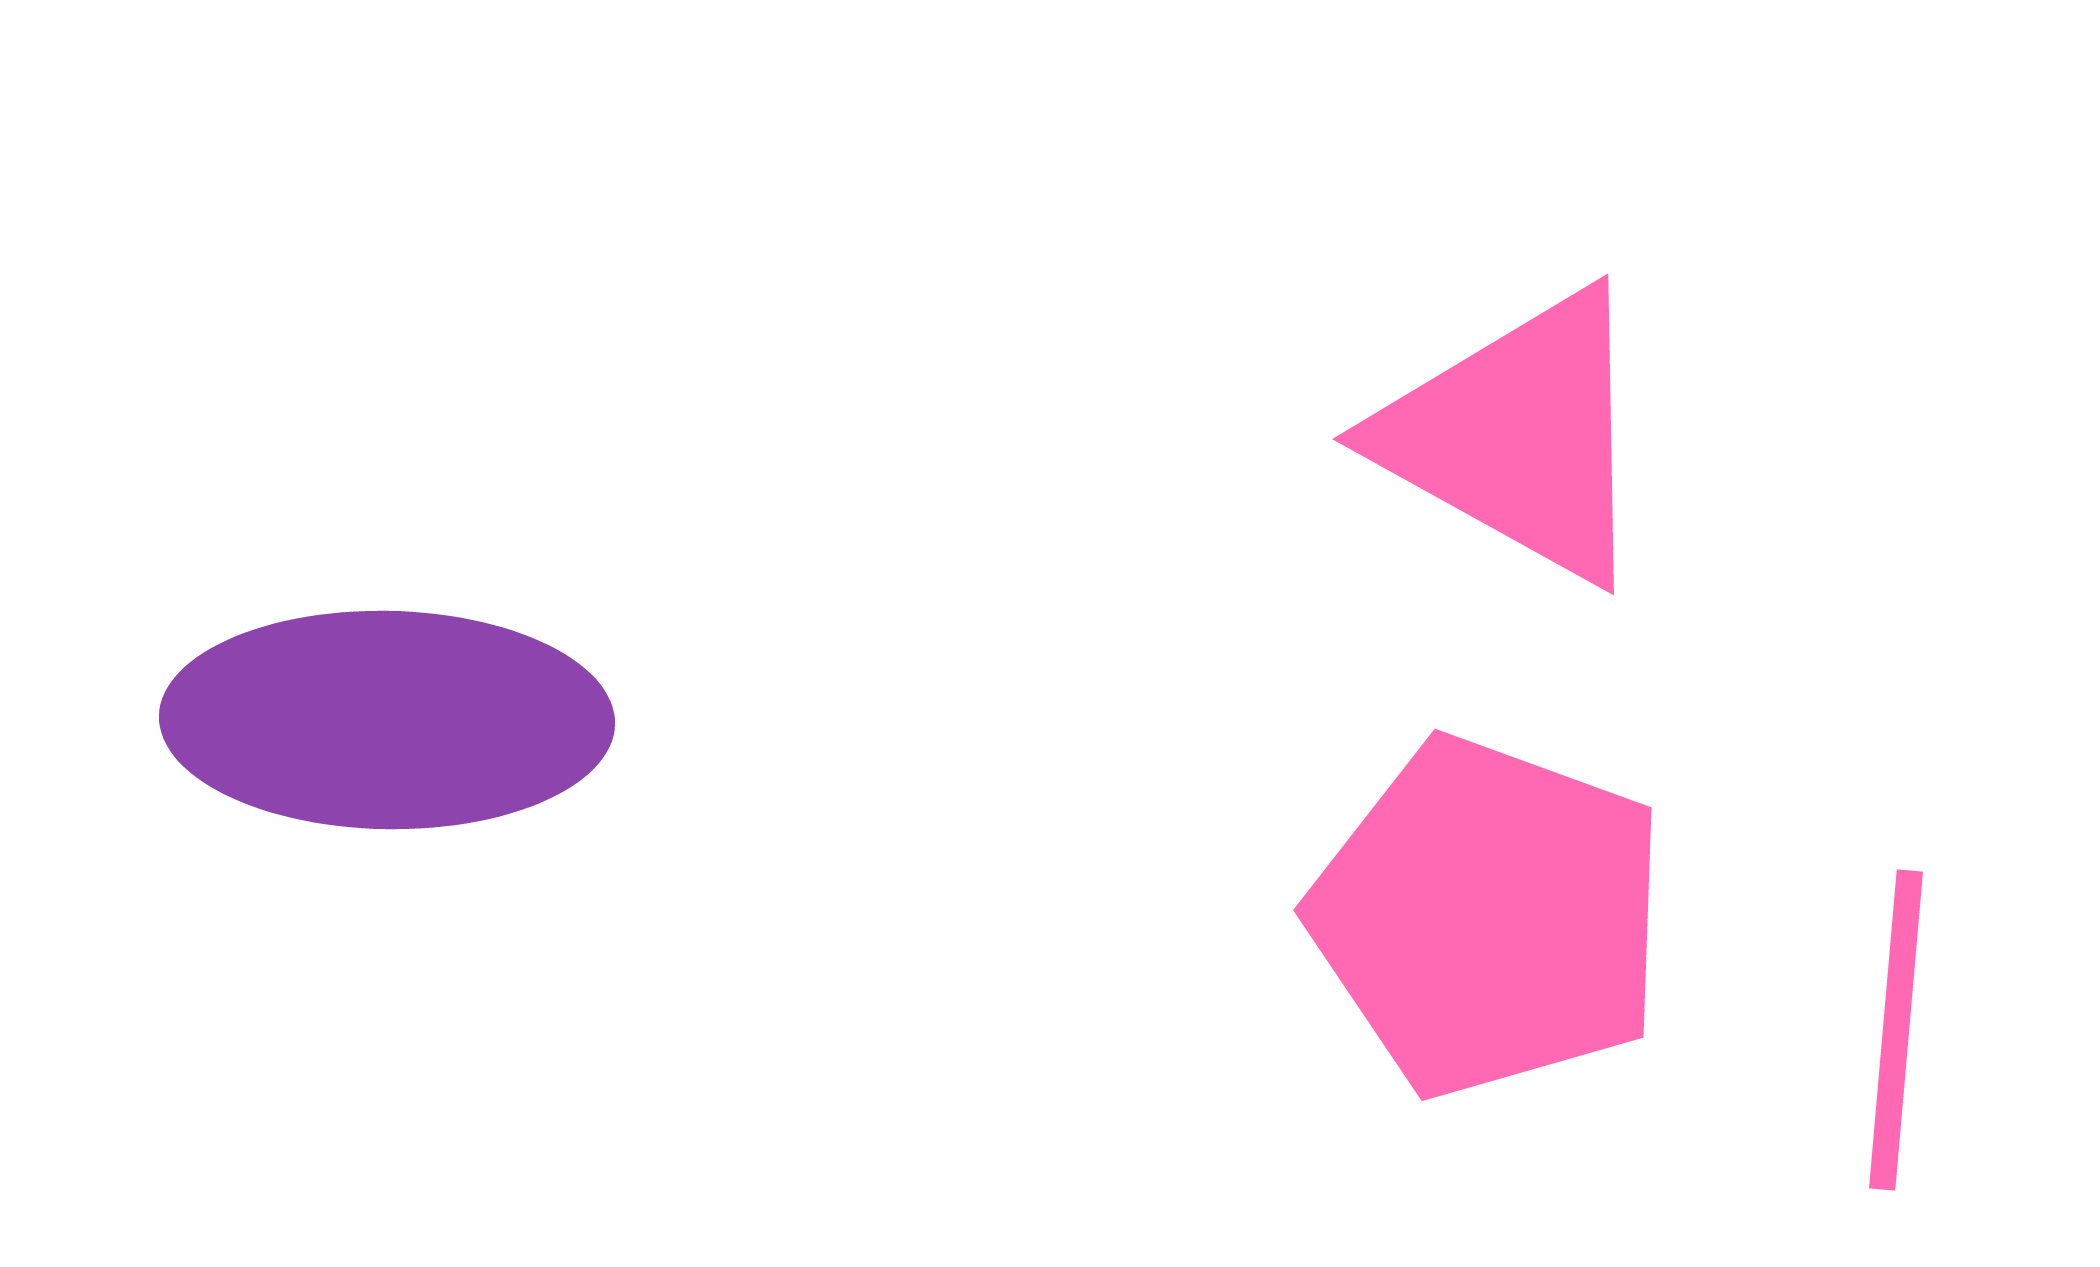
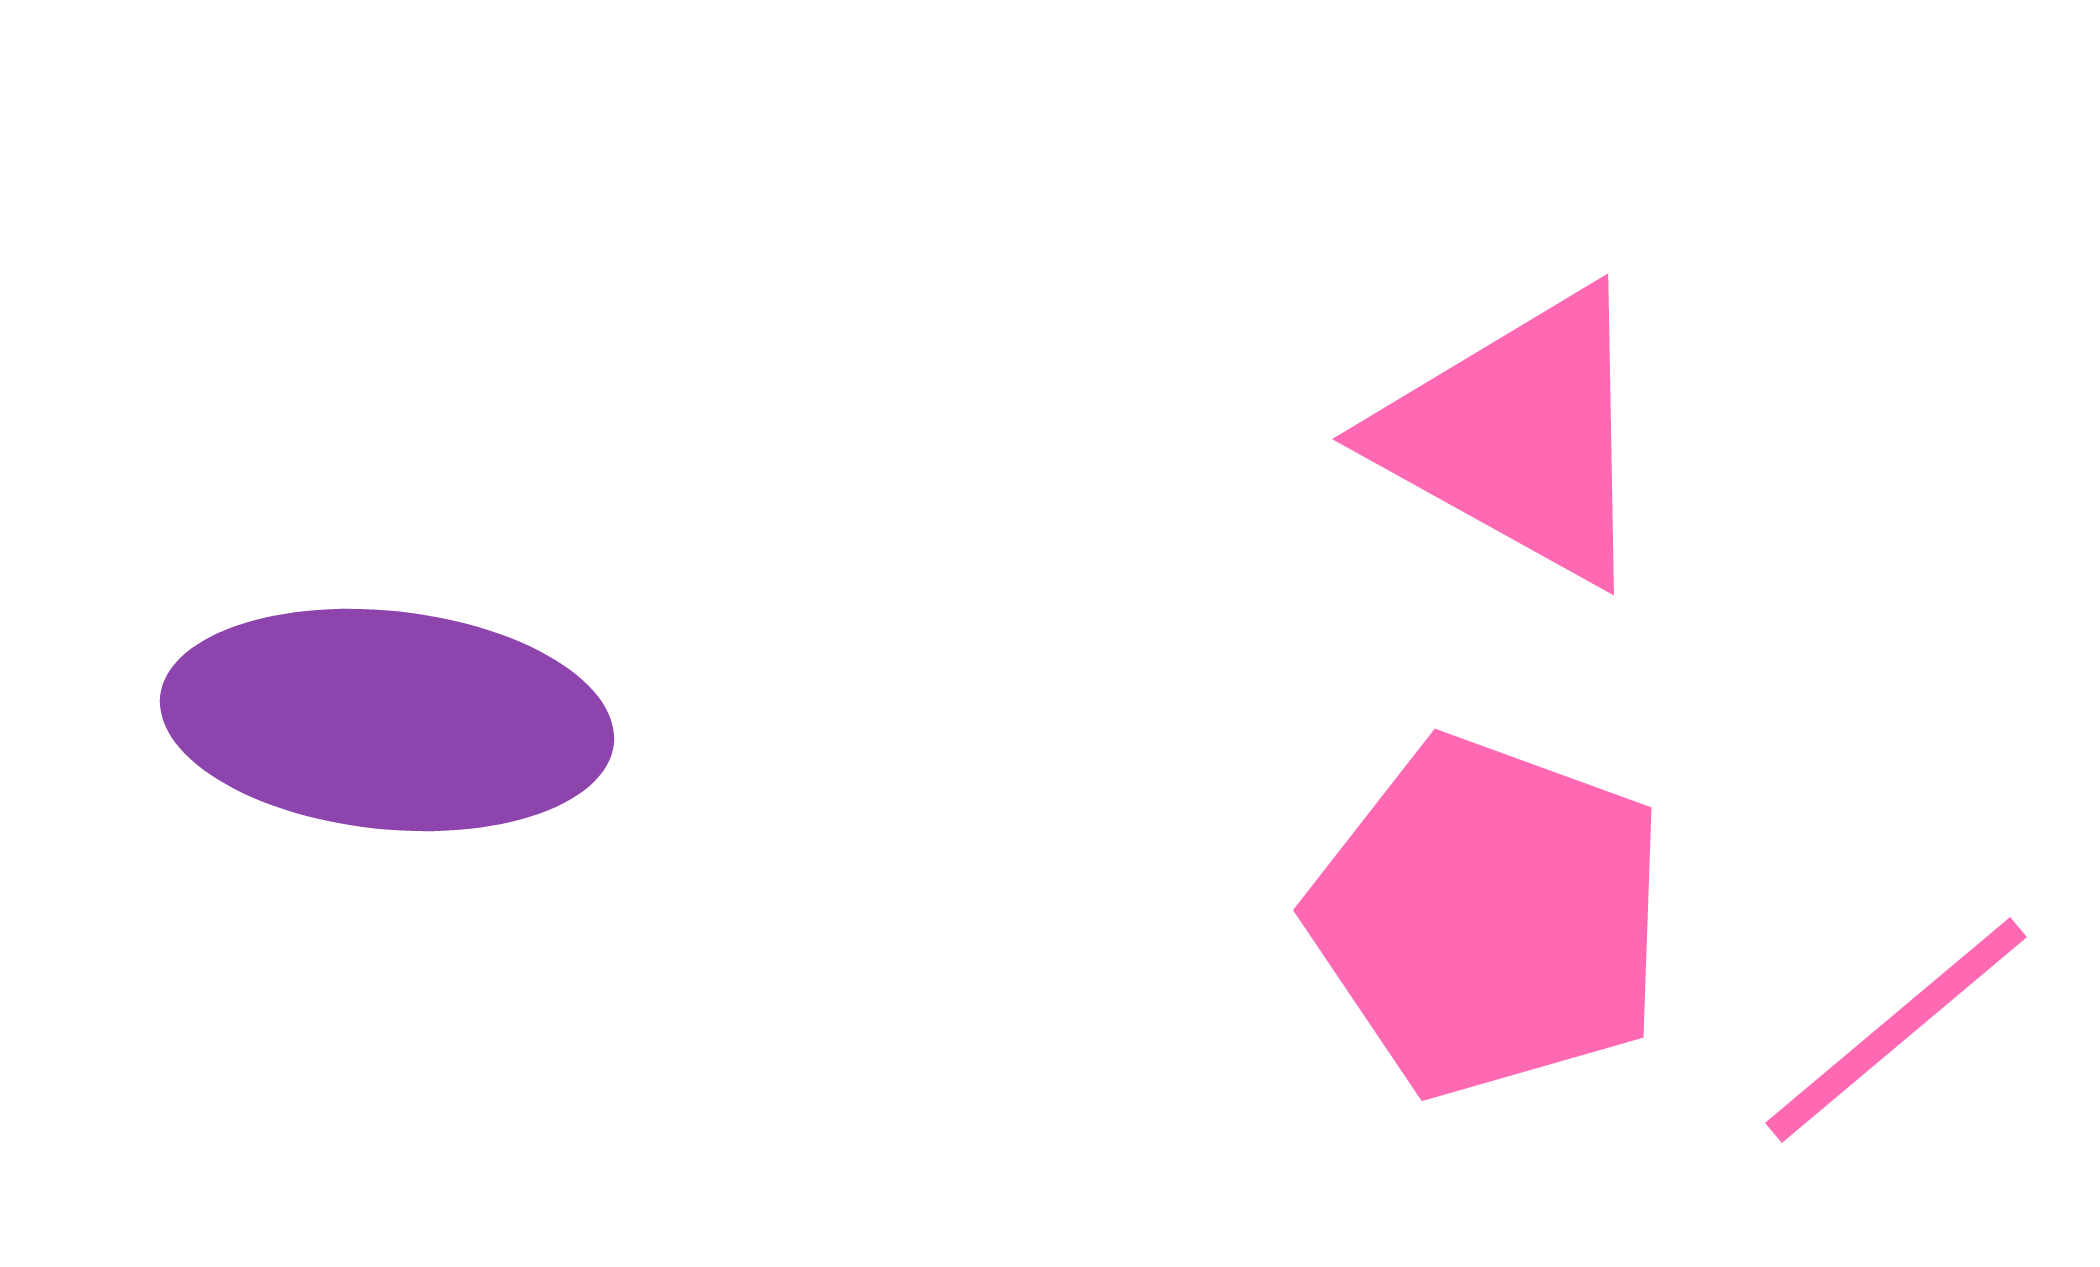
purple ellipse: rotated 5 degrees clockwise
pink line: rotated 45 degrees clockwise
